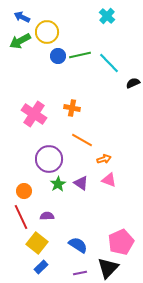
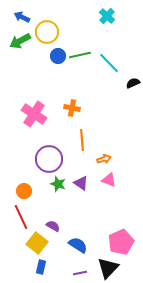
orange line: rotated 55 degrees clockwise
green star: rotated 21 degrees counterclockwise
purple semicircle: moved 6 px right, 10 px down; rotated 32 degrees clockwise
blue rectangle: rotated 32 degrees counterclockwise
